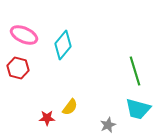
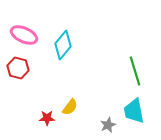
cyan trapezoid: moved 4 px left, 2 px down; rotated 64 degrees clockwise
